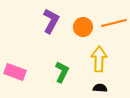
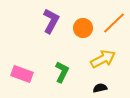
orange line: rotated 30 degrees counterclockwise
orange circle: moved 1 px down
yellow arrow: moved 4 px right; rotated 60 degrees clockwise
pink rectangle: moved 7 px right, 2 px down
black semicircle: rotated 16 degrees counterclockwise
